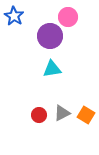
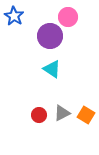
cyan triangle: rotated 42 degrees clockwise
